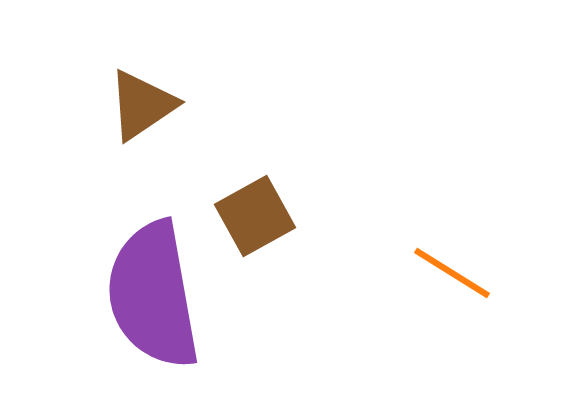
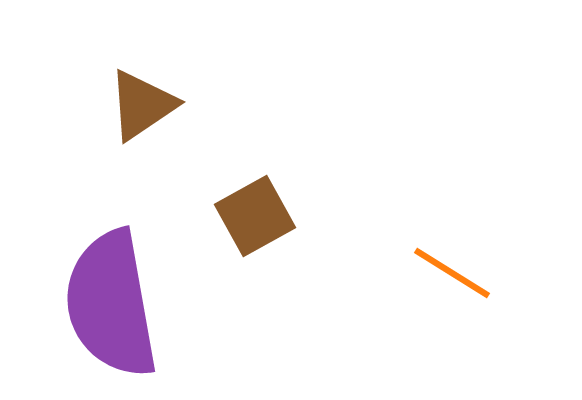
purple semicircle: moved 42 px left, 9 px down
